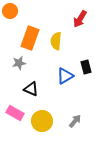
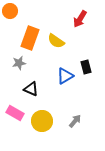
yellow semicircle: rotated 60 degrees counterclockwise
